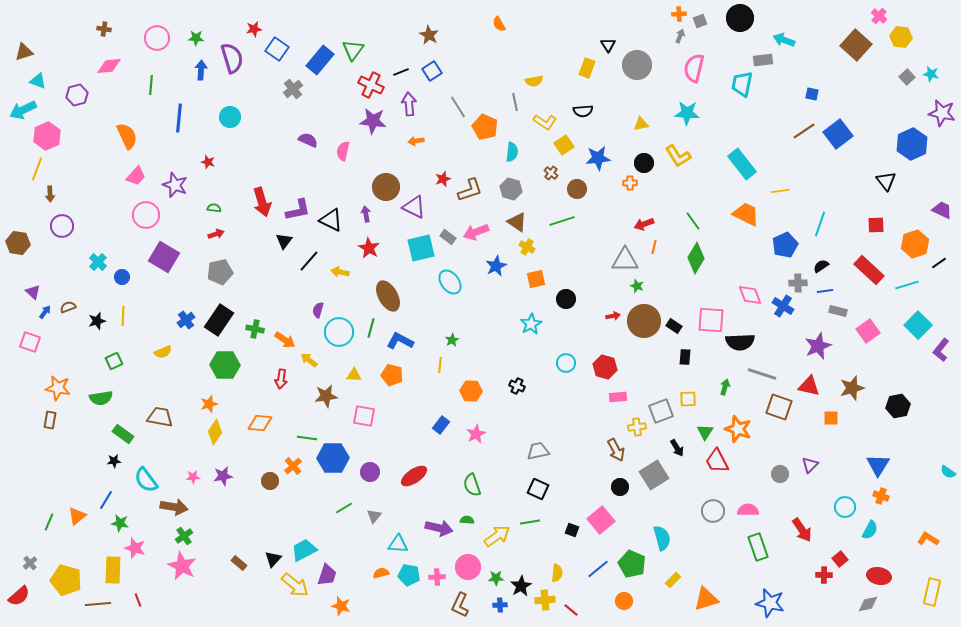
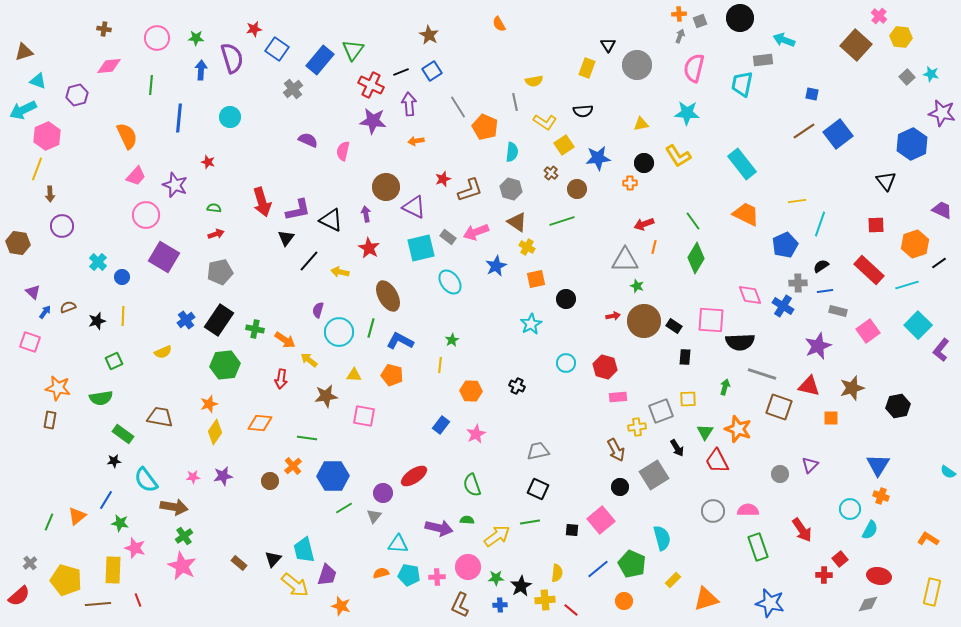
yellow line at (780, 191): moved 17 px right, 10 px down
black triangle at (284, 241): moved 2 px right, 3 px up
green hexagon at (225, 365): rotated 8 degrees counterclockwise
blue hexagon at (333, 458): moved 18 px down
purple circle at (370, 472): moved 13 px right, 21 px down
cyan circle at (845, 507): moved 5 px right, 2 px down
black square at (572, 530): rotated 16 degrees counterclockwise
cyan trapezoid at (304, 550): rotated 76 degrees counterclockwise
